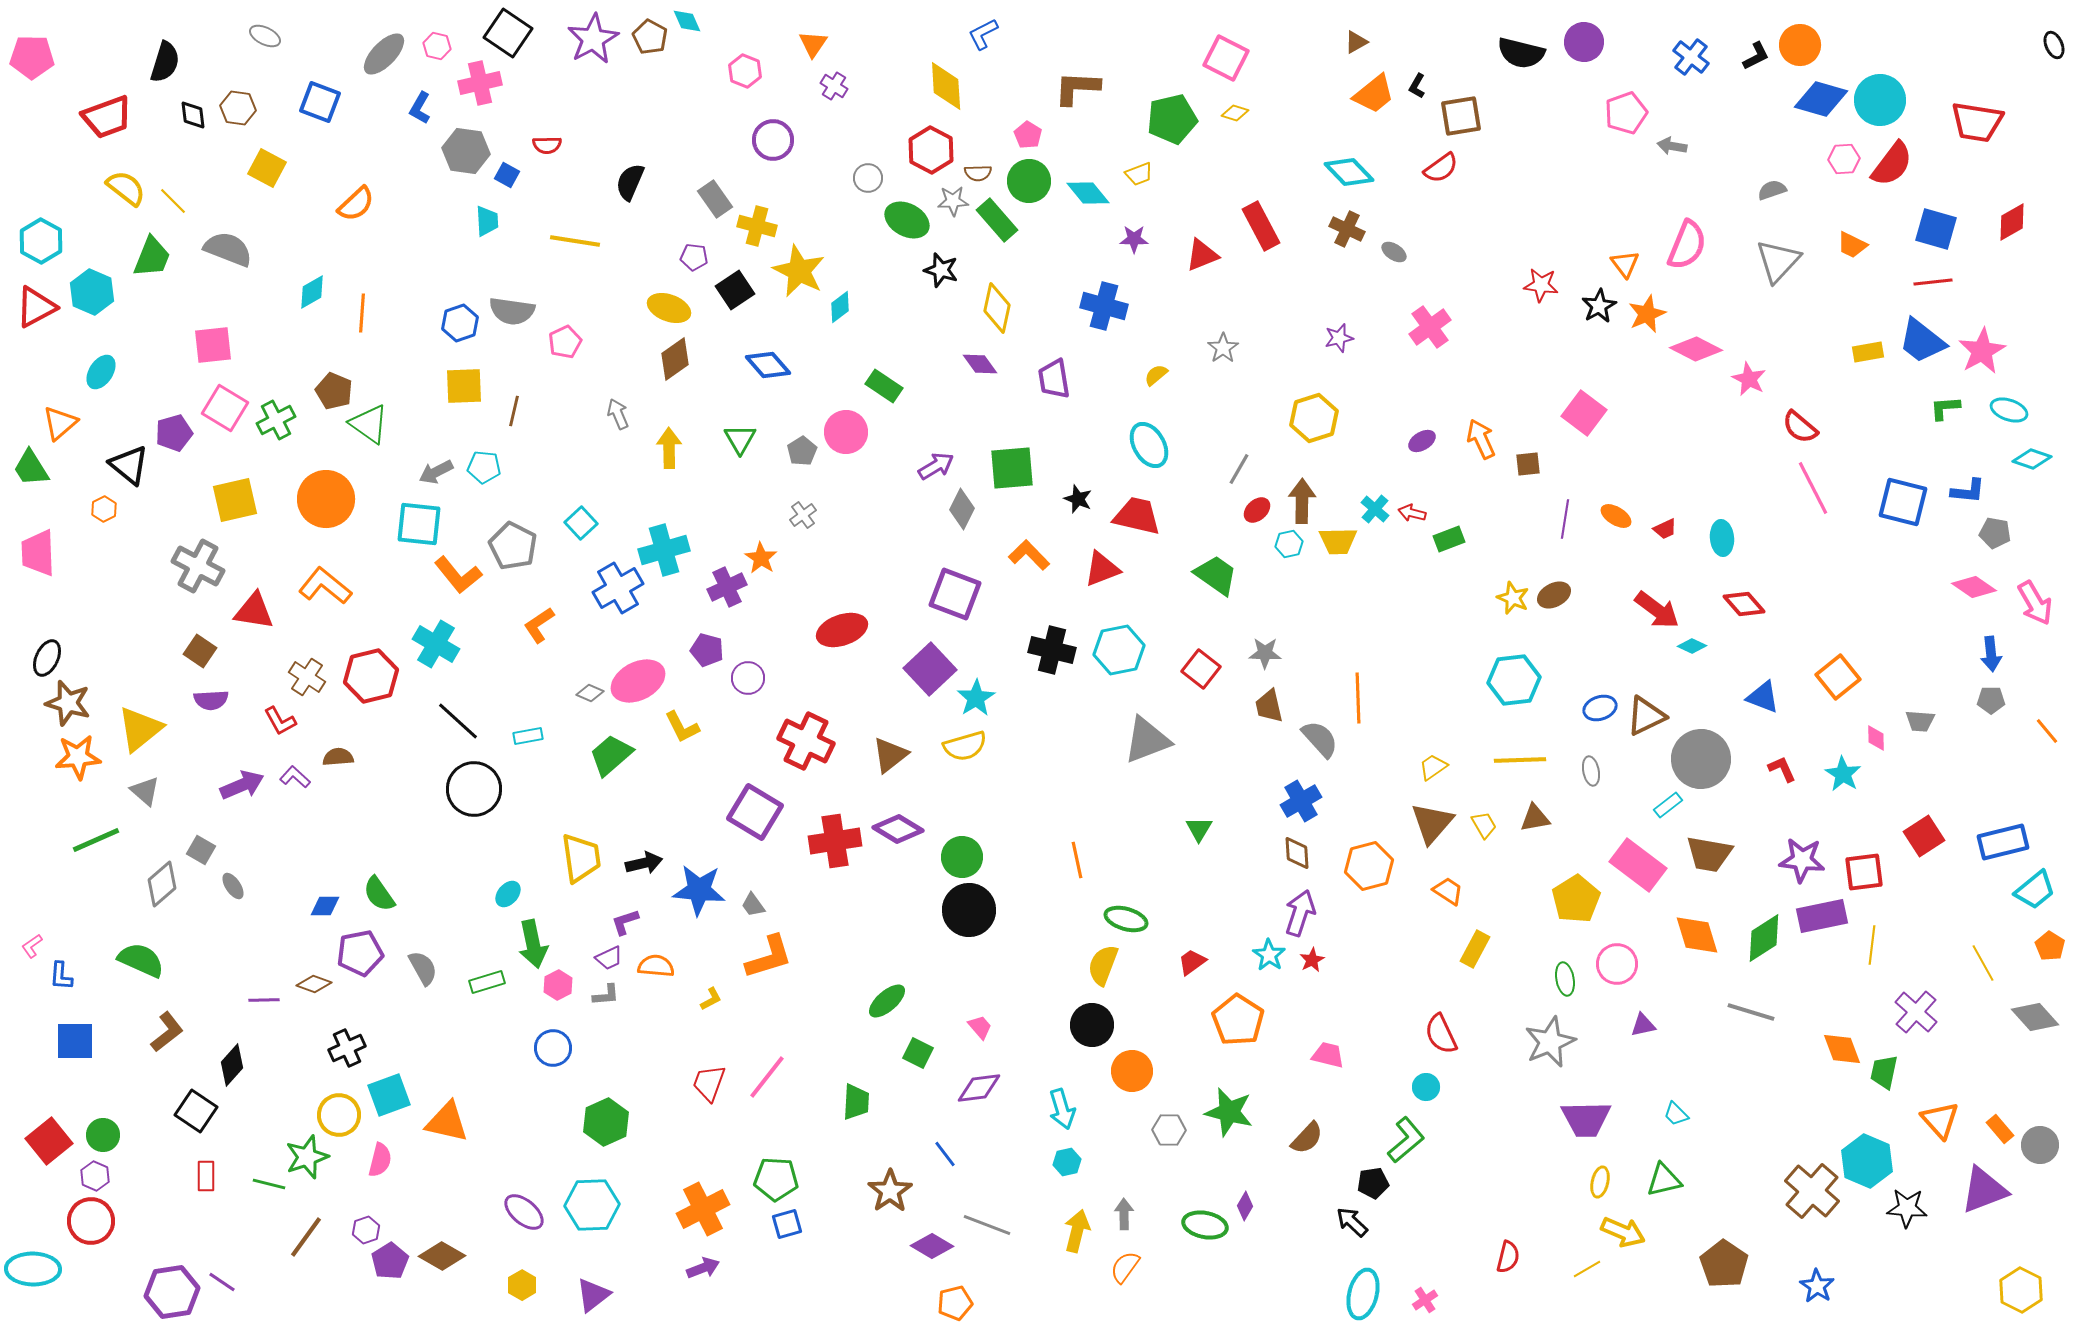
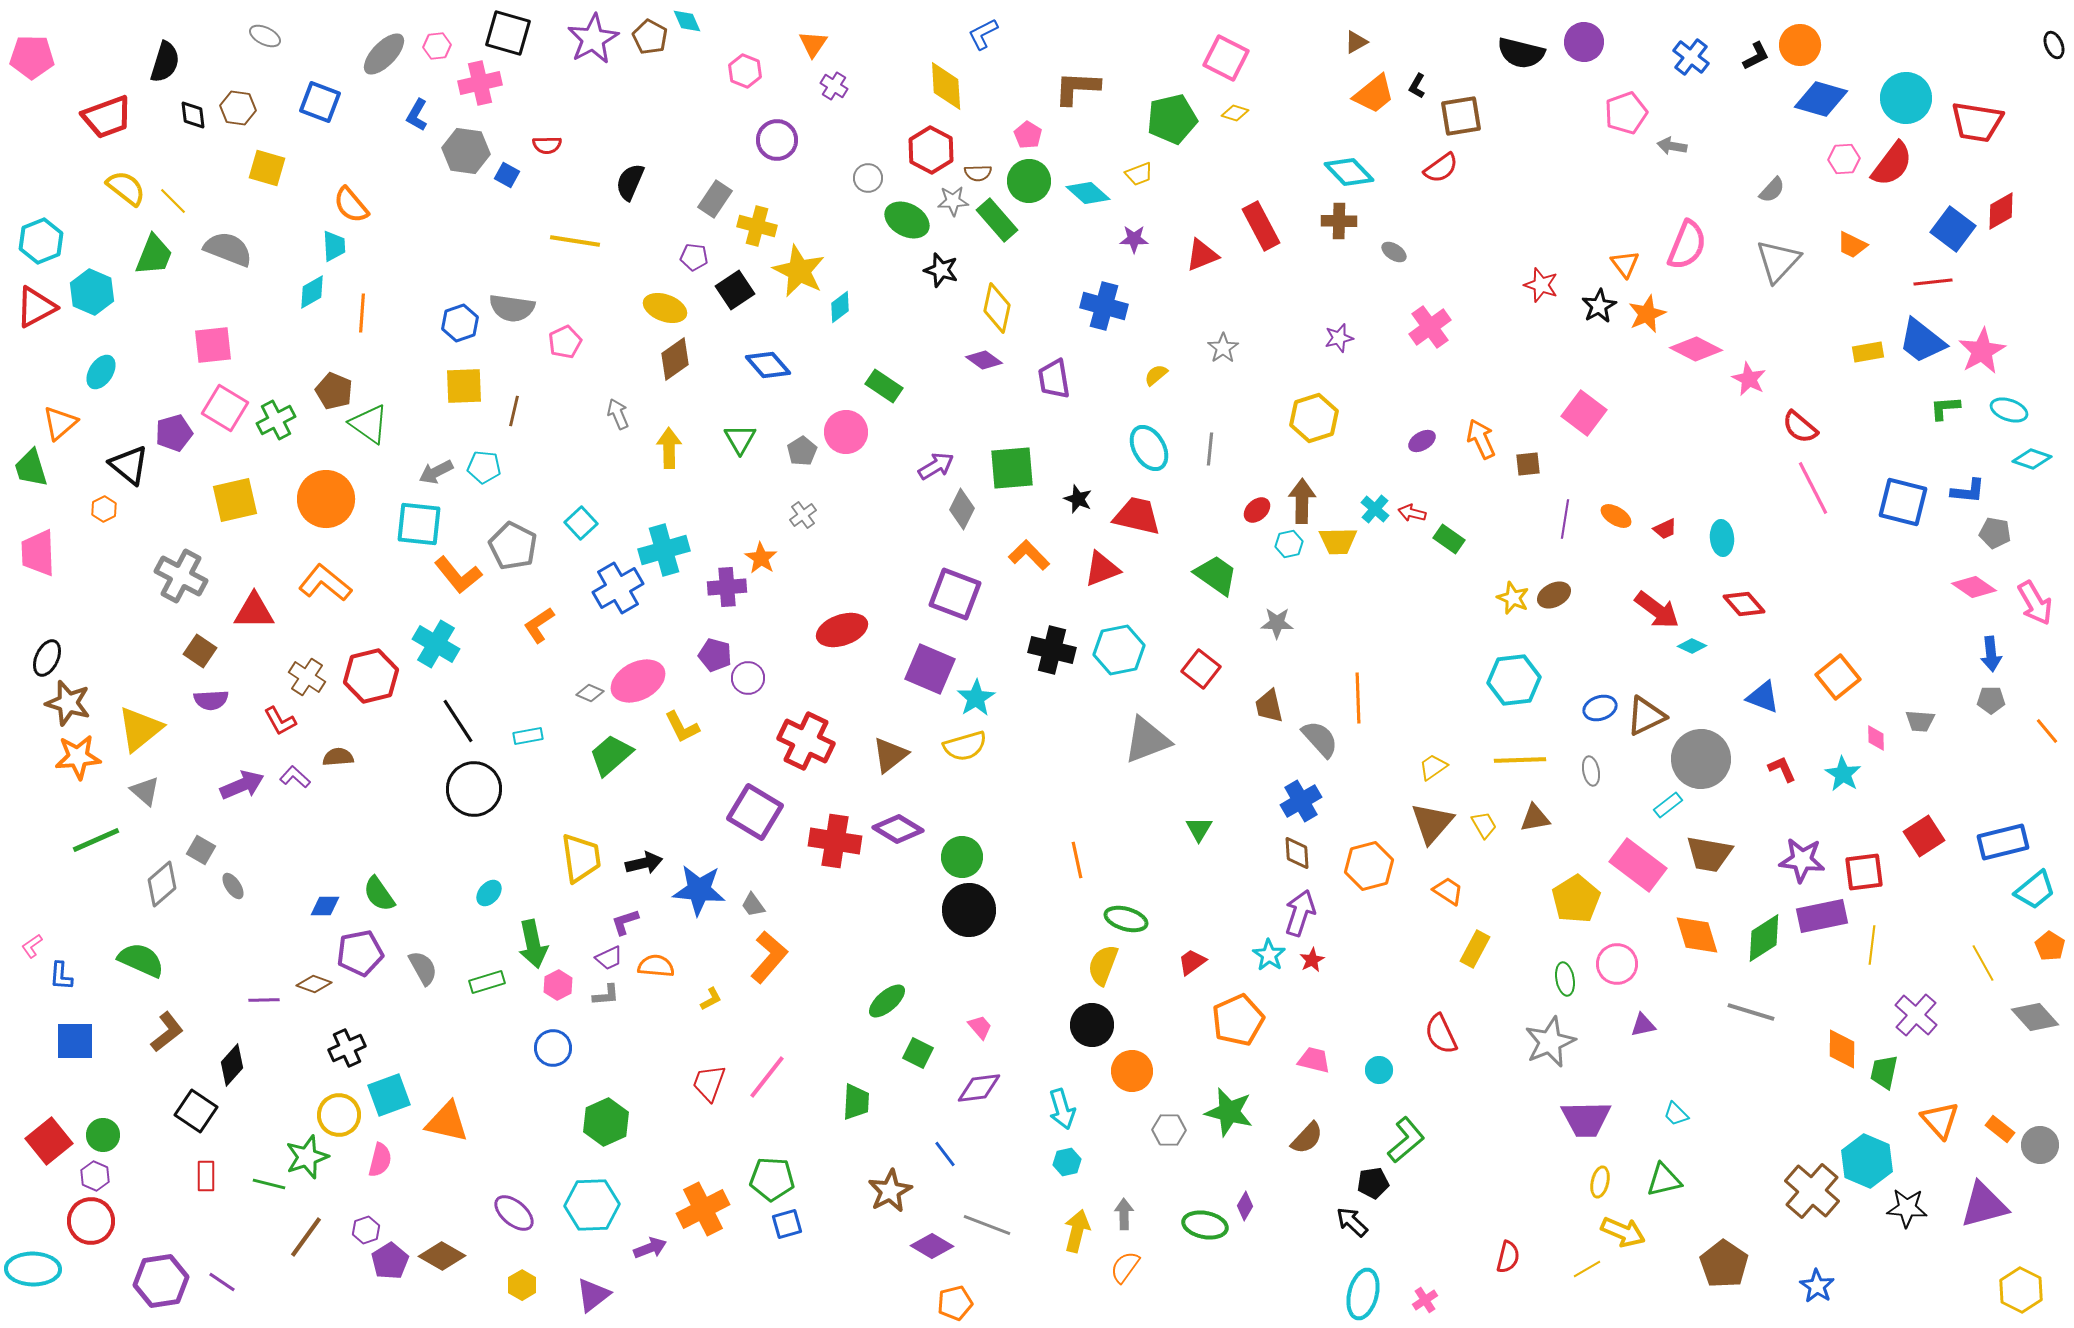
black square at (508, 33): rotated 18 degrees counterclockwise
pink hexagon at (437, 46): rotated 20 degrees counterclockwise
cyan circle at (1880, 100): moved 26 px right, 2 px up
blue L-shape at (420, 108): moved 3 px left, 7 px down
purple circle at (773, 140): moved 4 px right
yellow square at (267, 168): rotated 12 degrees counterclockwise
gray semicircle at (1772, 190): rotated 152 degrees clockwise
cyan diamond at (1088, 193): rotated 9 degrees counterclockwise
gray rectangle at (715, 199): rotated 69 degrees clockwise
orange semicircle at (356, 204): moved 5 px left, 1 px down; rotated 93 degrees clockwise
cyan trapezoid at (487, 221): moved 153 px left, 25 px down
red diamond at (2012, 222): moved 11 px left, 11 px up
brown cross at (1347, 229): moved 8 px left, 8 px up; rotated 24 degrees counterclockwise
blue square at (1936, 229): moved 17 px right; rotated 21 degrees clockwise
cyan hexagon at (41, 241): rotated 9 degrees clockwise
green trapezoid at (152, 257): moved 2 px right, 2 px up
red star at (1541, 285): rotated 12 degrees clockwise
yellow ellipse at (669, 308): moved 4 px left
gray semicircle at (512, 311): moved 3 px up
purple diamond at (980, 364): moved 4 px right, 4 px up; rotated 18 degrees counterclockwise
cyan ellipse at (1149, 445): moved 3 px down
green trapezoid at (31, 468): rotated 15 degrees clockwise
gray line at (1239, 469): moved 29 px left, 20 px up; rotated 24 degrees counterclockwise
green rectangle at (1449, 539): rotated 56 degrees clockwise
gray cross at (198, 566): moved 17 px left, 10 px down
orange L-shape at (325, 586): moved 3 px up
purple cross at (727, 587): rotated 21 degrees clockwise
red triangle at (254, 611): rotated 9 degrees counterclockwise
purple pentagon at (707, 650): moved 8 px right, 5 px down
gray star at (1265, 653): moved 12 px right, 30 px up
purple square at (930, 669): rotated 24 degrees counterclockwise
black line at (458, 721): rotated 15 degrees clockwise
red cross at (835, 841): rotated 18 degrees clockwise
cyan ellipse at (508, 894): moved 19 px left, 1 px up
orange L-shape at (769, 957): rotated 32 degrees counterclockwise
purple cross at (1916, 1012): moved 3 px down
orange pentagon at (1238, 1020): rotated 15 degrees clockwise
orange diamond at (1842, 1049): rotated 21 degrees clockwise
pink trapezoid at (1328, 1055): moved 14 px left, 5 px down
cyan circle at (1426, 1087): moved 47 px left, 17 px up
orange rectangle at (2000, 1129): rotated 12 degrees counterclockwise
green pentagon at (776, 1179): moved 4 px left
purple triangle at (1984, 1190): moved 15 px down; rotated 6 degrees clockwise
brown star at (890, 1191): rotated 6 degrees clockwise
purple ellipse at (524, 1212): moved 10 px left, 1 px down
purple arrow at (703, 1268): moved 53 px left, 20 px up
purple hexagon at (172, 1292): moved 11 px left, 11 px up
